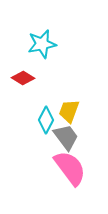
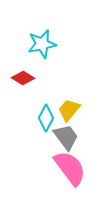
yellow trapezoid: moved 1 px up; rotated 20 degrees clockwise
cyan diamond: moved 2 px up
